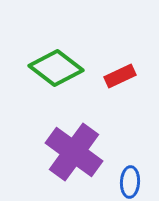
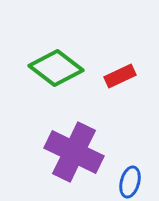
purple cross: rotated 10 degrees counterclockwise
blue ellipse: rotated 12 degrees clockwise
